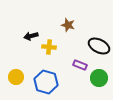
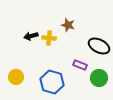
yellow cross: moved 9 px up
blue hexagon: moved 6 px right
